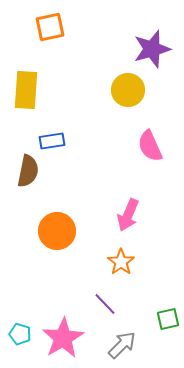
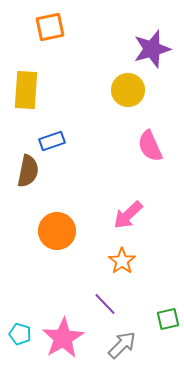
blue rectangle: rotated 10 degrees counterclockwise
pink arrow: rotated 24 degrees clockwise
orange star: moved 1 px right, 1 px up
